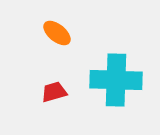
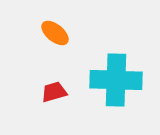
orange ellipse: moved 2 px left
